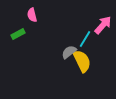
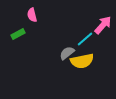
cyan line: rotated 18 degrees clockwise
gray semicircle: moved 2 px left, 1 px down
yellow semicircle: rotated 105 degrees clockwise
